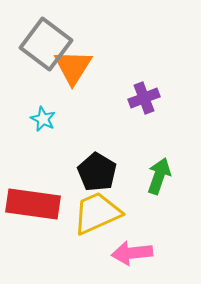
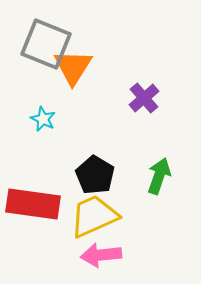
gray square: rotated 15 degrees counterclockwise
purple cross: rotated 20 degrees counterclockwise
black pentagon: moved 2 px left, 3 px down
yellow trapezoid: moved 3 px left, 3 px down
pink arrow: moved 31 px left, 2 px down
